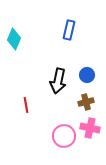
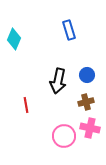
blue rectangle: rotated 30 degrees counterclockwise
